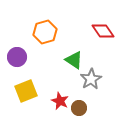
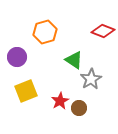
red diamond: rotated 35 degrees counterclockwise
red star: rotated 18 degrees clockwise
